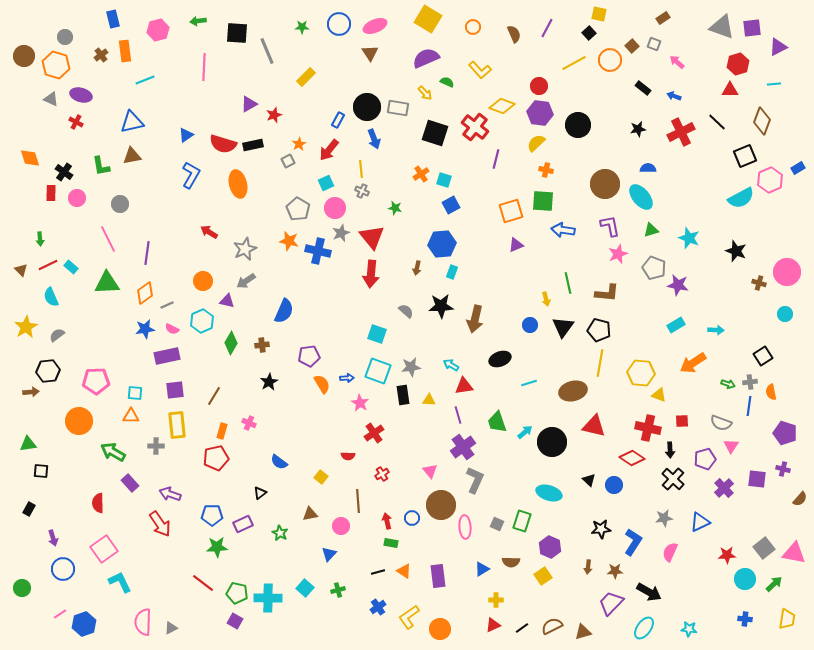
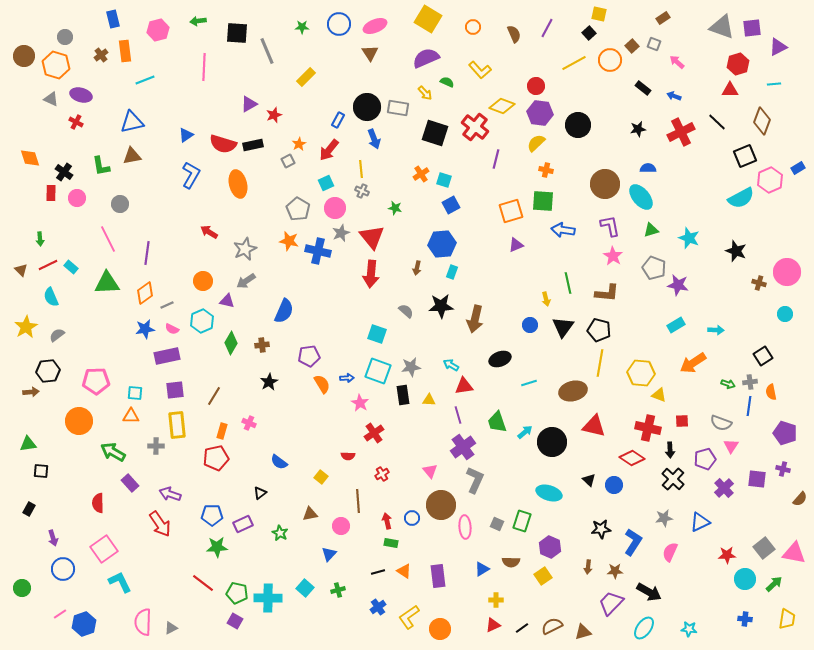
red circle at (539, 86): moved 3 px left
pink star at (618, 254): moved 5 px left, 2 px down; rotated 18 degrees counterclockwise
